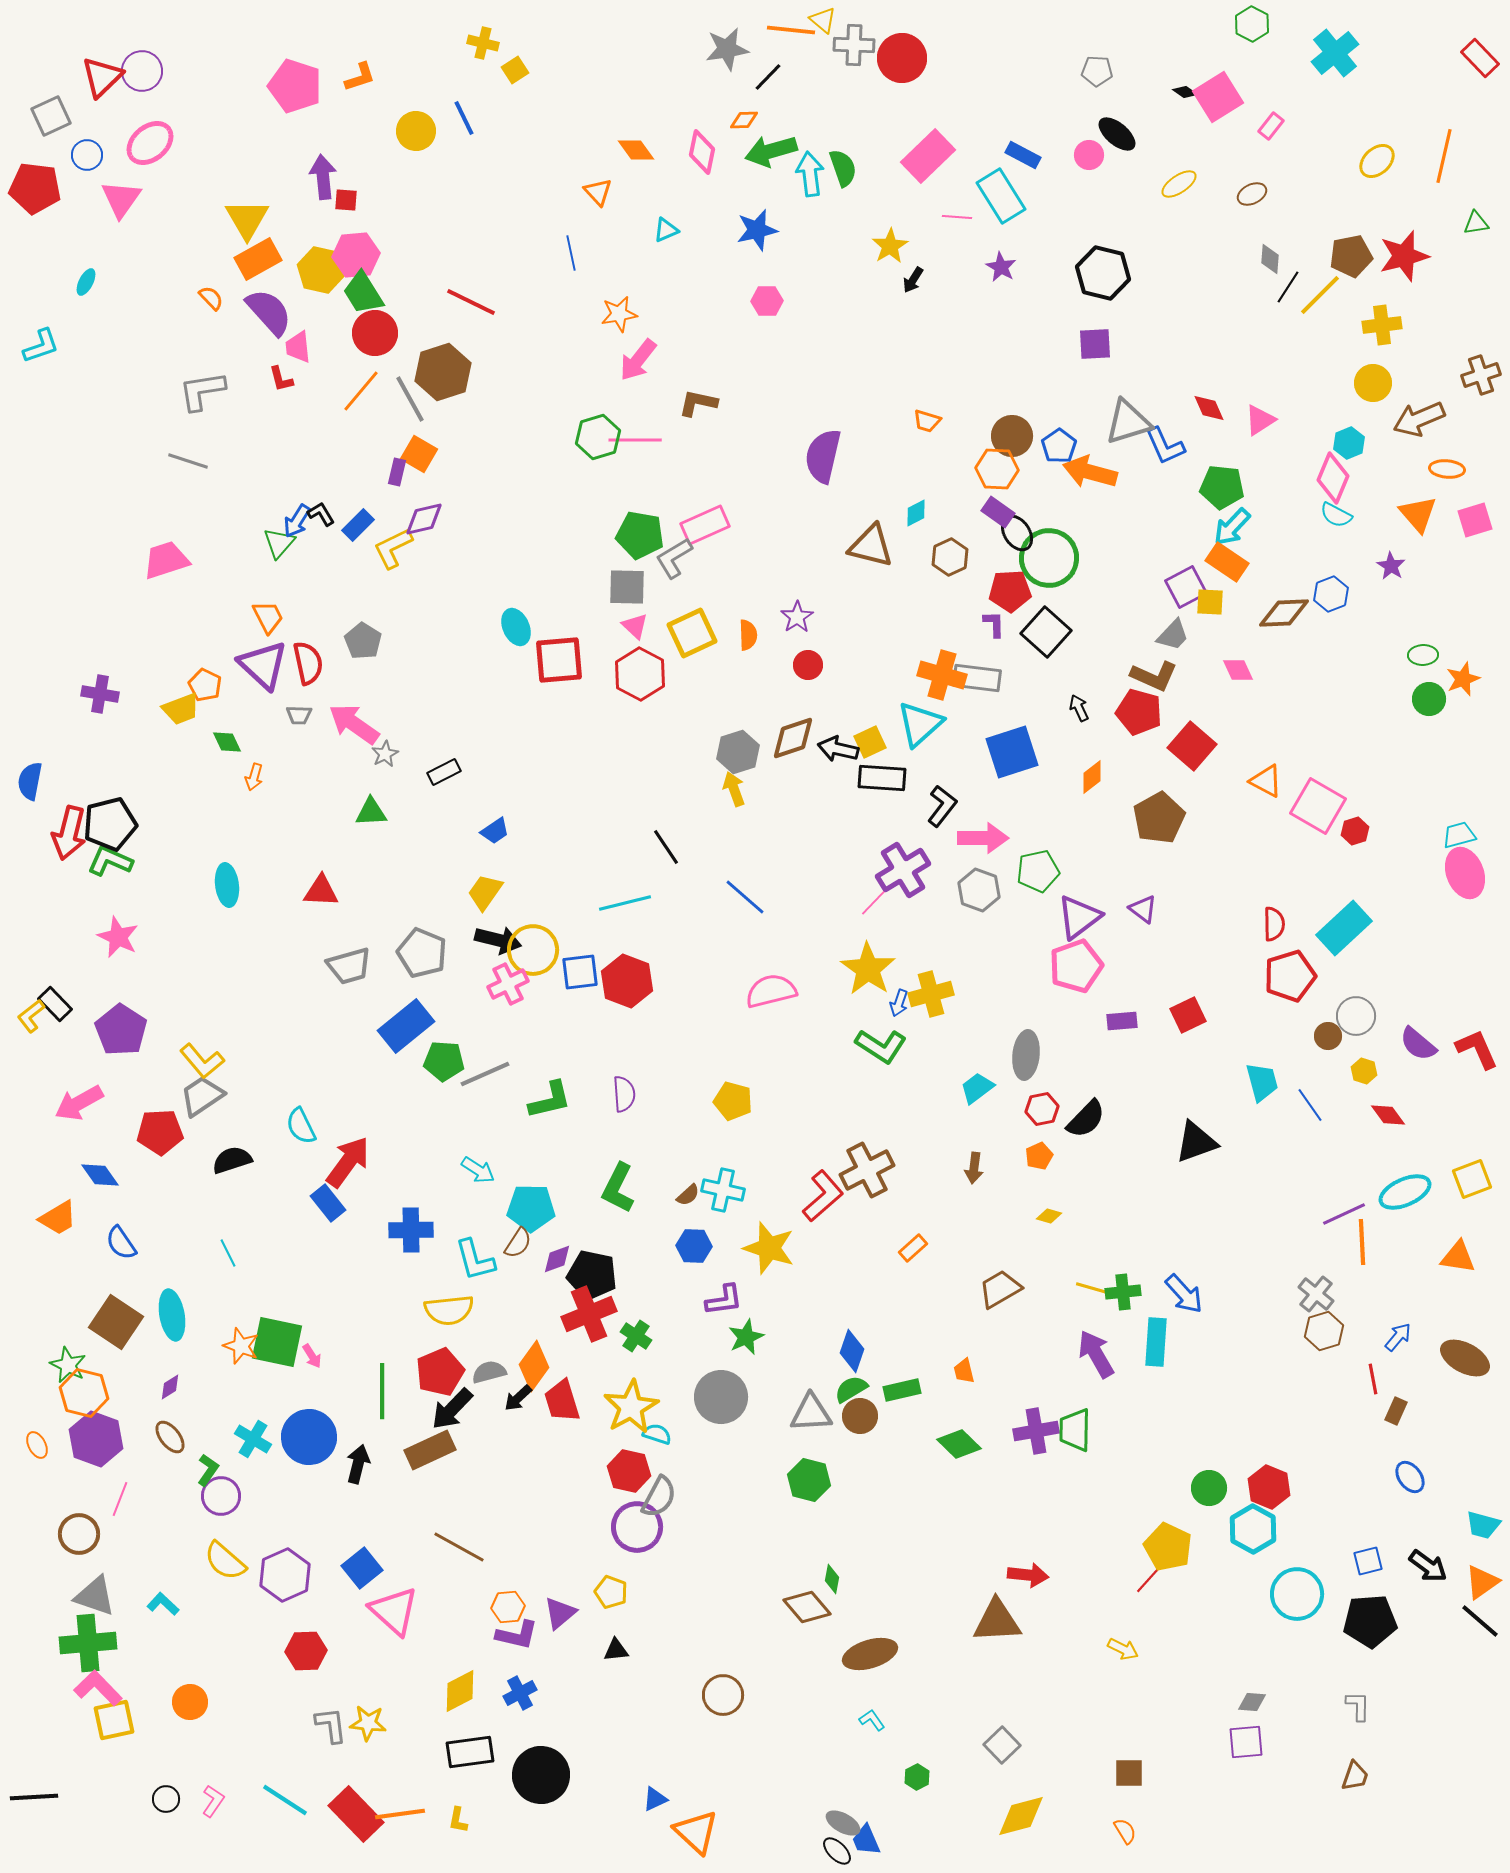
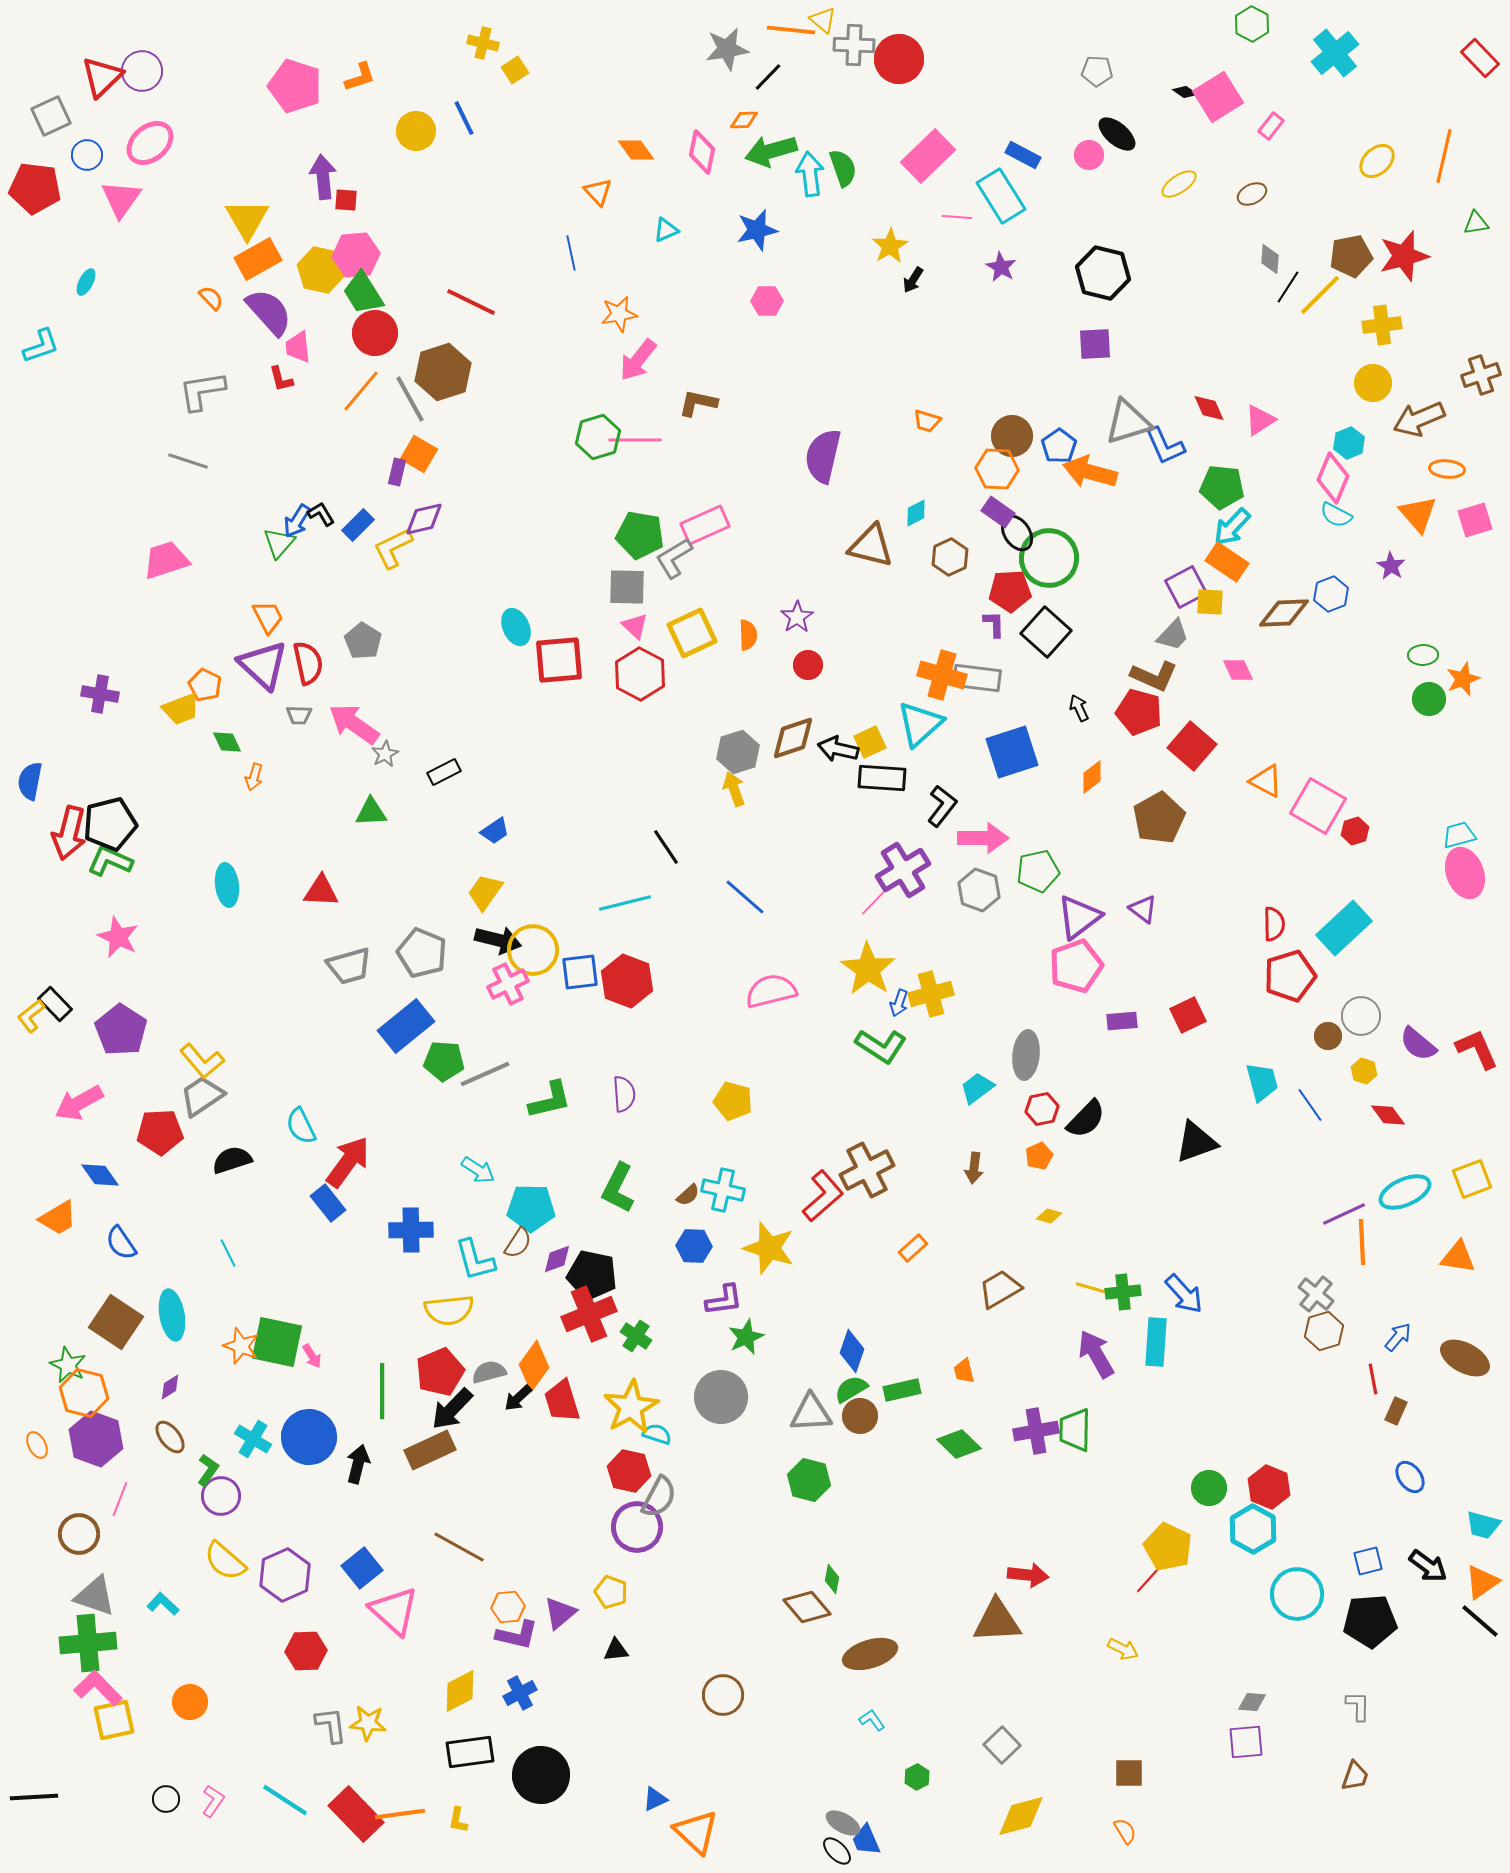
red circle at (902, 58): moved 3 px left, 1 px down
gray circle at (1356, 1016): moved 5 px right
